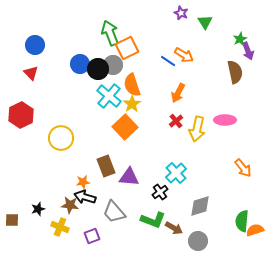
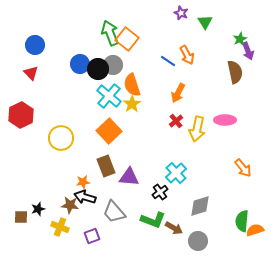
orange square at (127, 48): moved 9 px up; rotated 25 degrees counterclockwise
orange arrow at (184, 55): moved 3 px right; rotated 30 degrees clockwise
orange square at (125, 127): moved 16 px left, 4 px down
brown square at (12, 220): moved 9 px right, 3 px up
